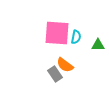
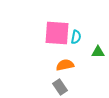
green triangle: moved 7 px down
orange semicircle: rotated 132 degrees clockwise
gray rectangle: moved 5 px right, 13 px down
